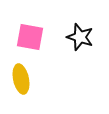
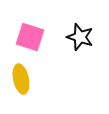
pink square: rotated 8 degrees clockwise
